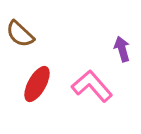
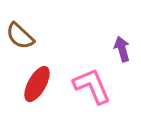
brown semicircle: moved 2 px down
pink L-shape: rotated 18 degrees clockwise
